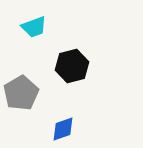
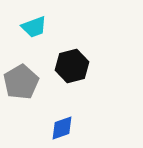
gray pentagon: moved 11 px up
blue diamond: moved 1 px left, 1 px up
